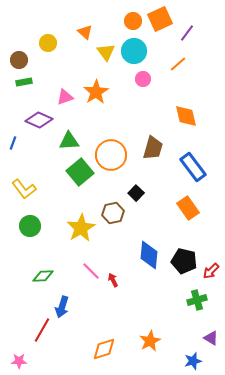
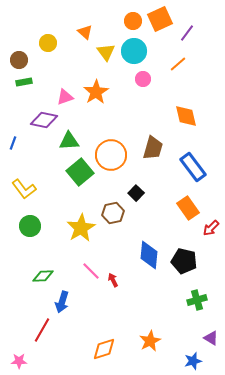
purple diamond at (39, 120): moved 5 px right; rotated 12 degrees counterclockwise
red arrow at (211, 271): moved 43 px up
blue arrow at (62, 307): moved 5 px up
